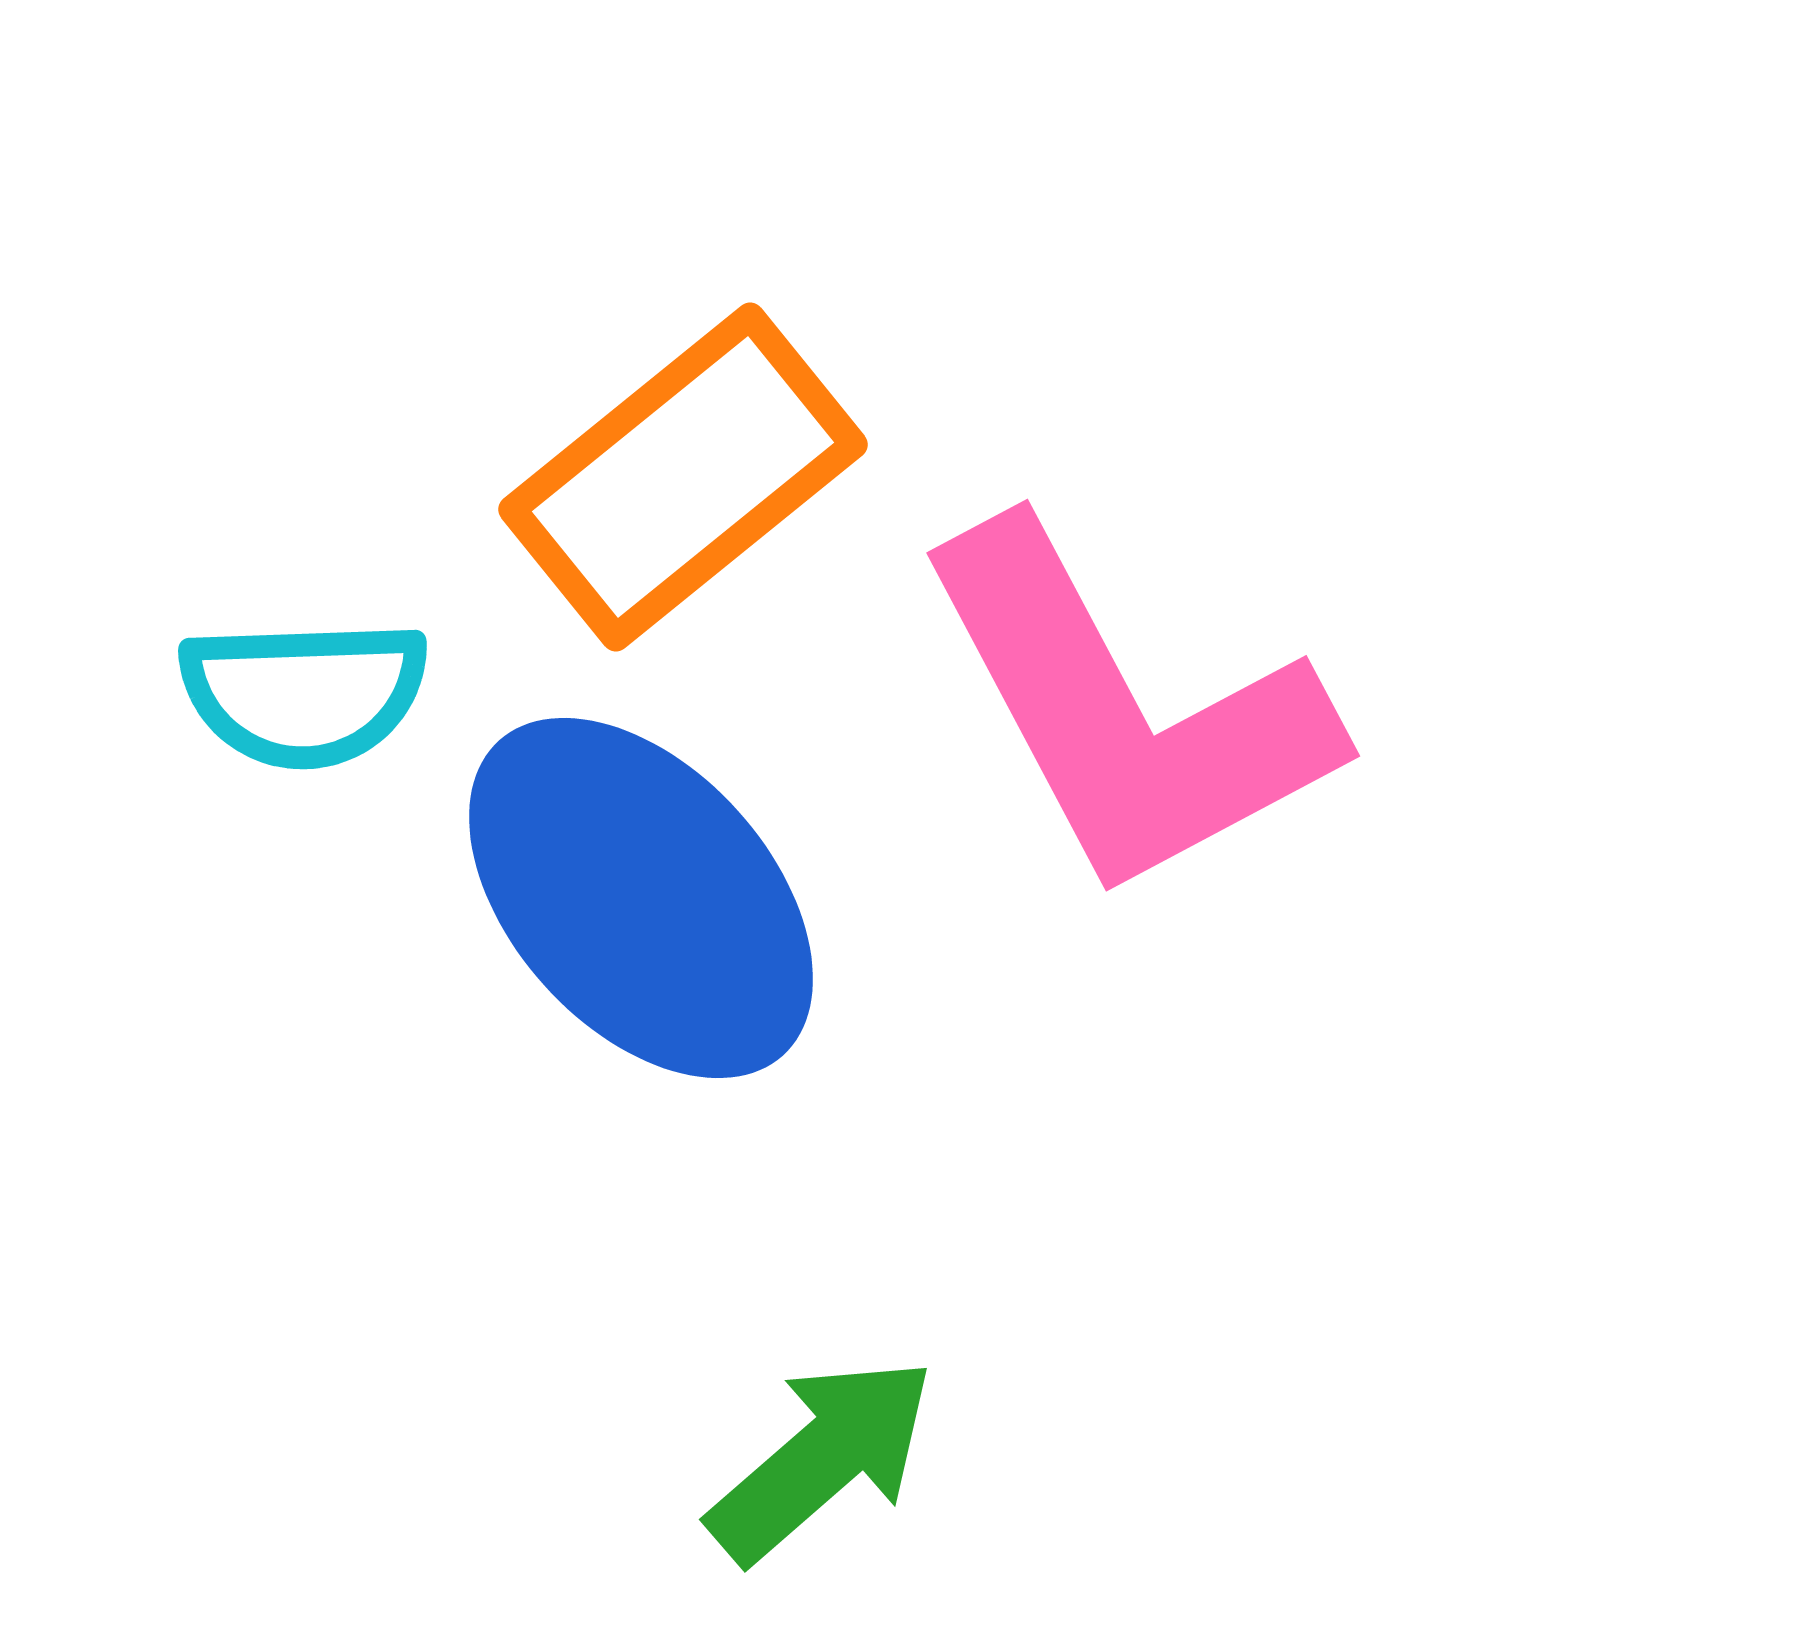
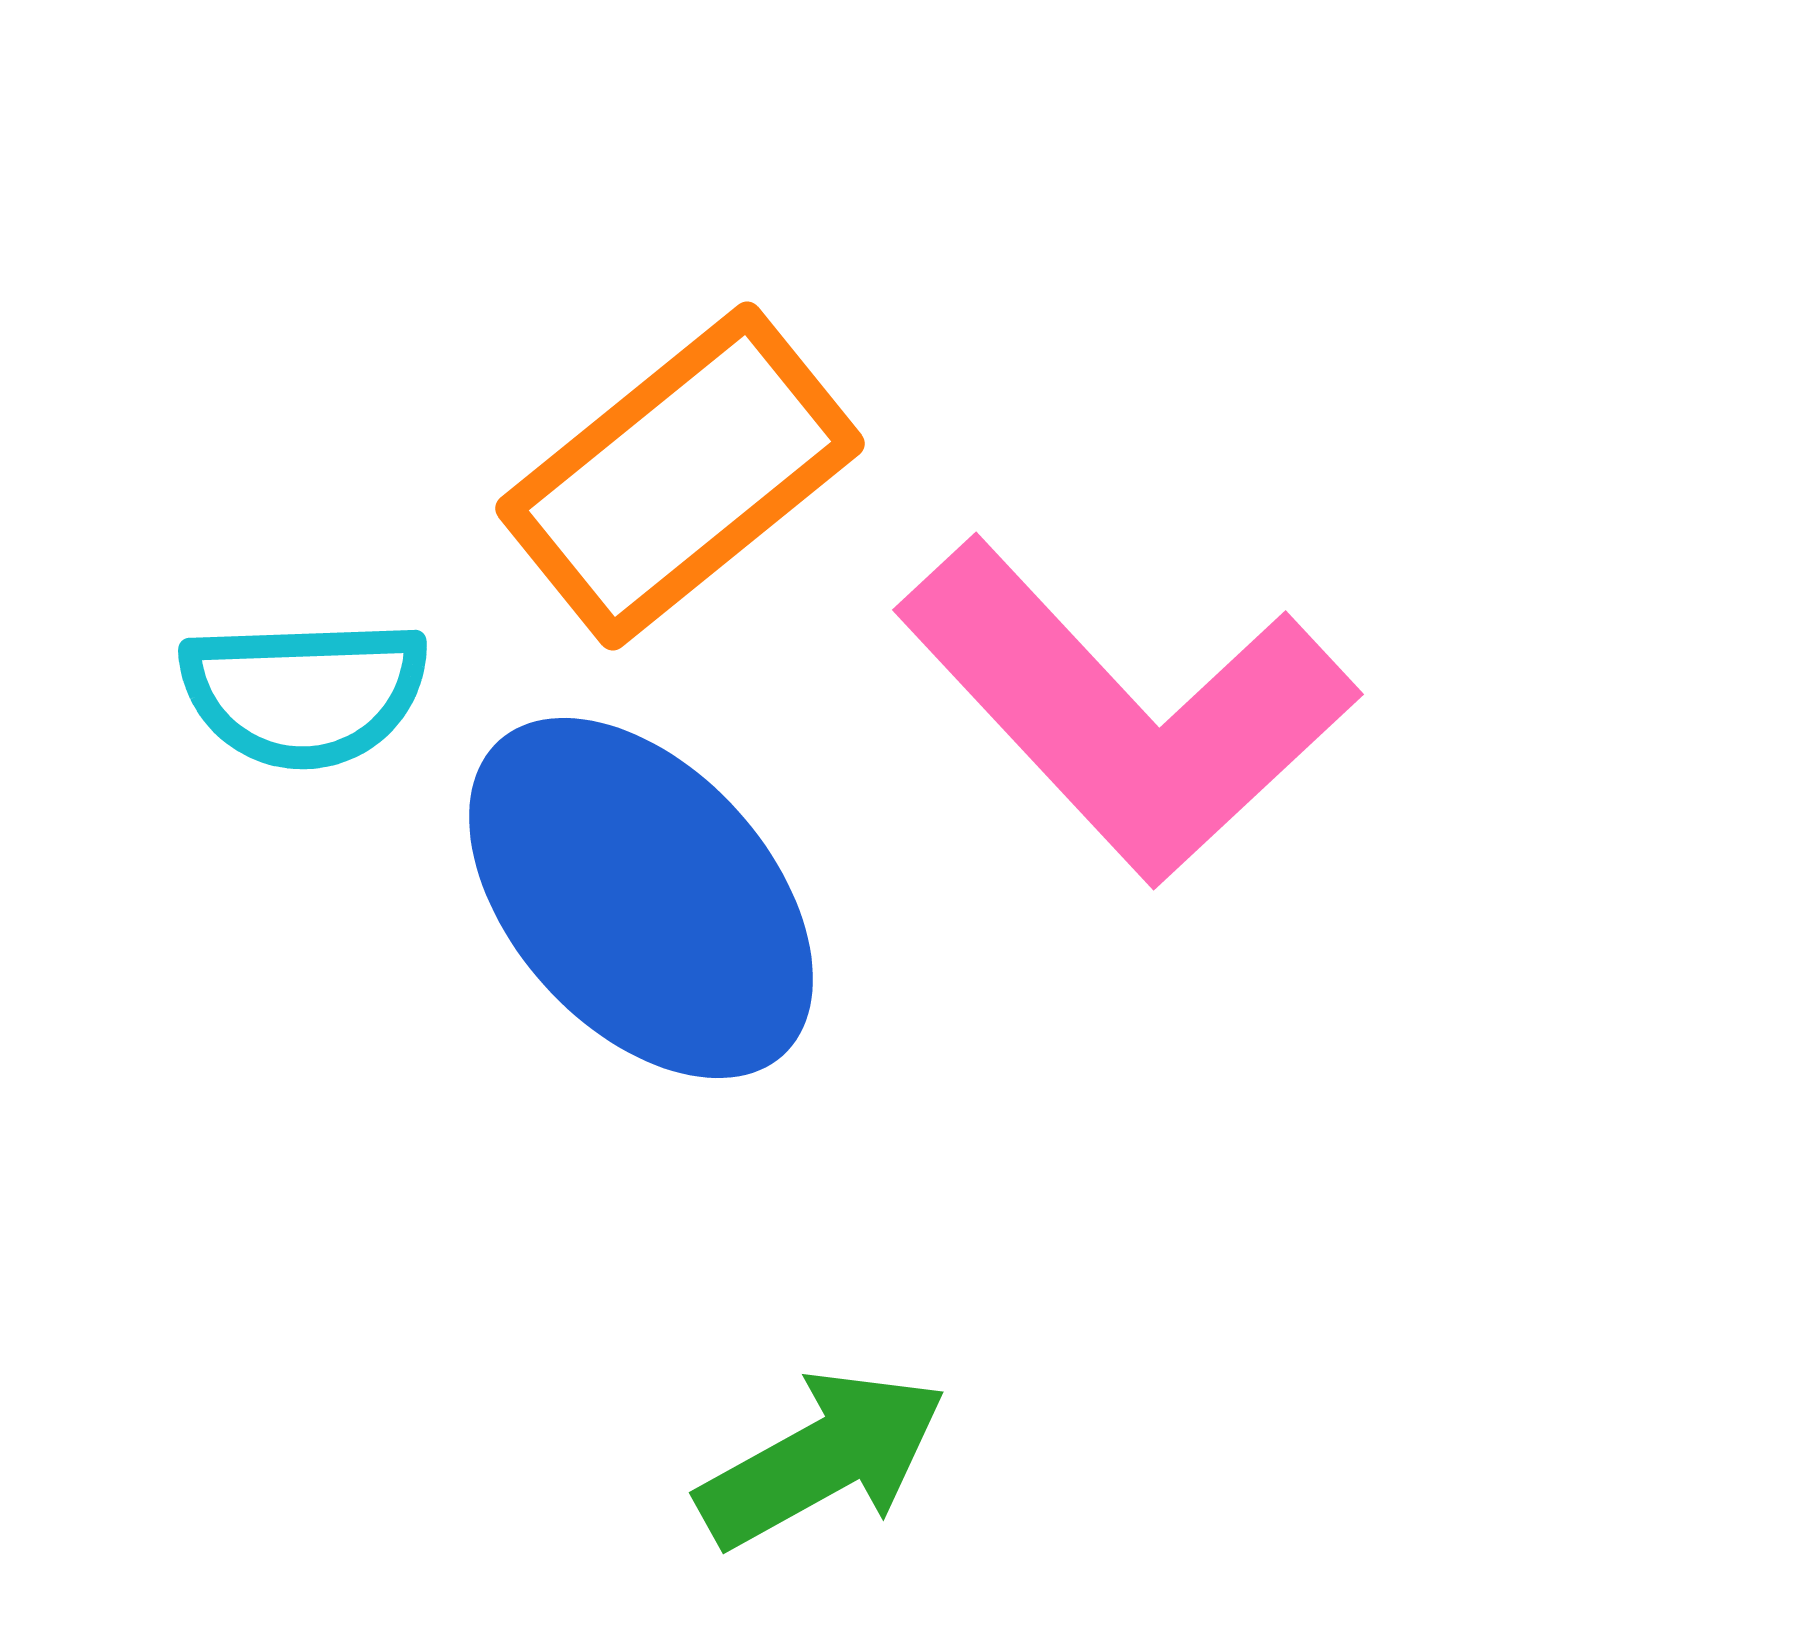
orange rectangle: moved 3 px left, 1 px up
pink L-shape: rotated 15 degrees counterclockwise
green arrow: rotated 12 degrees clockwise
